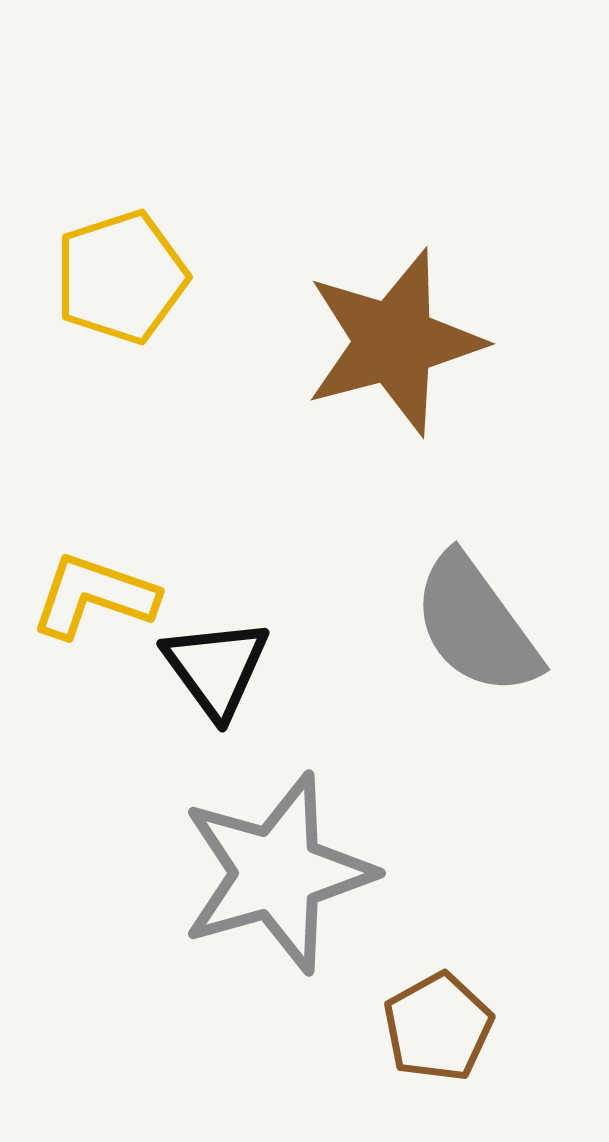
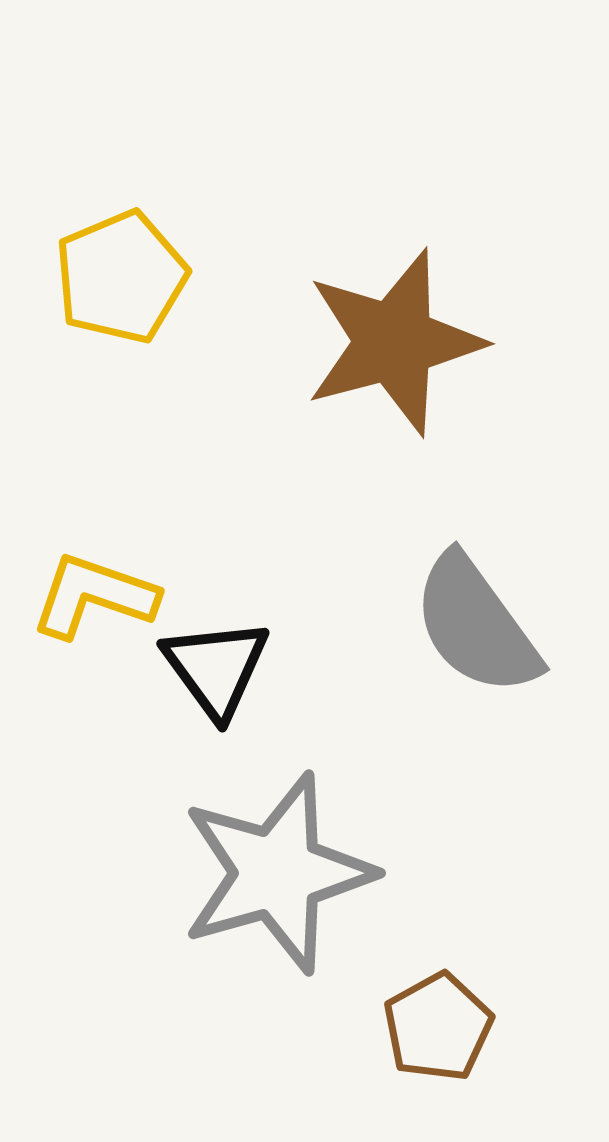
yellow pentagon: rotated 5 degrees counterclockwise
